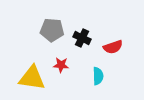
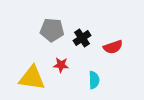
black cross: rotated 30 degrees clockwise
cyan semicircle: moved 4 px left, 4 px down
